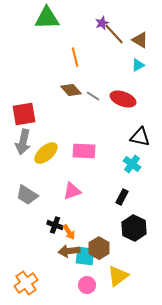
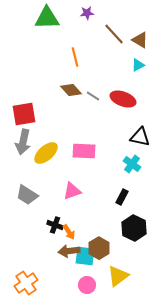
purple star: moved 15 px left, 10 px up; rotated 16 degrees clockwise
